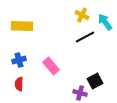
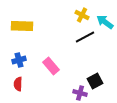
cyan arrow: rotated 18 degrees counterclockwise
red semicircle: moved 1 px left
